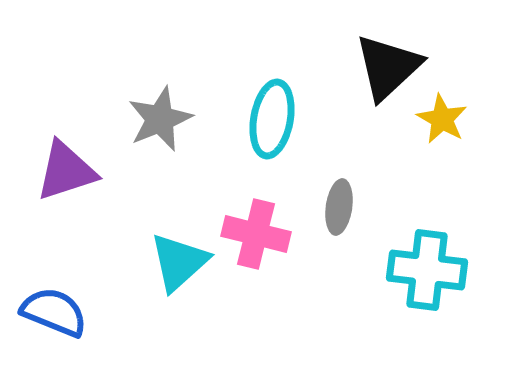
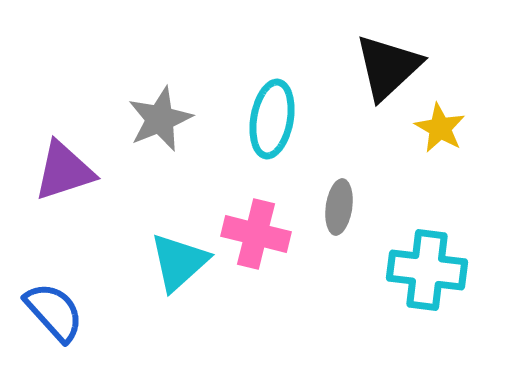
yellow star: moved 2 px left, 9 px down
purple triangle: moved 2 px left
blue semicircle: rotated 26 degrees clockwise
